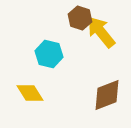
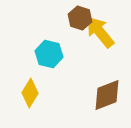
yellow arrow: moved 1 px left
yellow diamond: rotated 64 degrees clockwise
